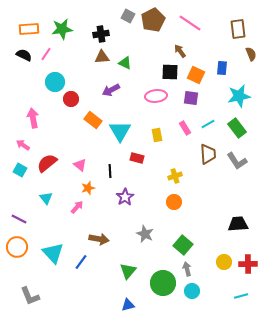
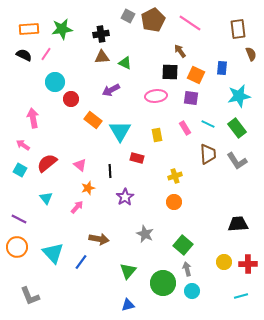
cyan line at (208, 124): rotated 56 degrees clockwise
